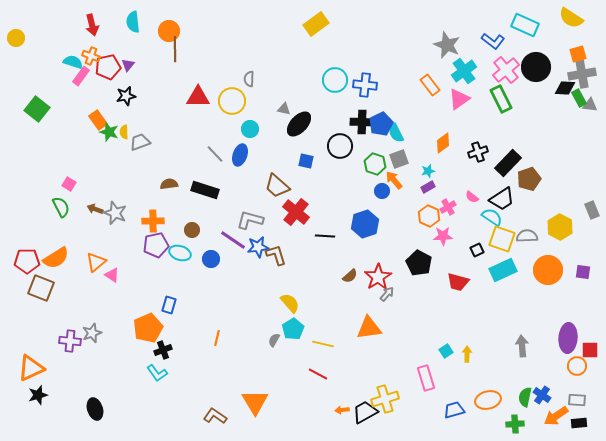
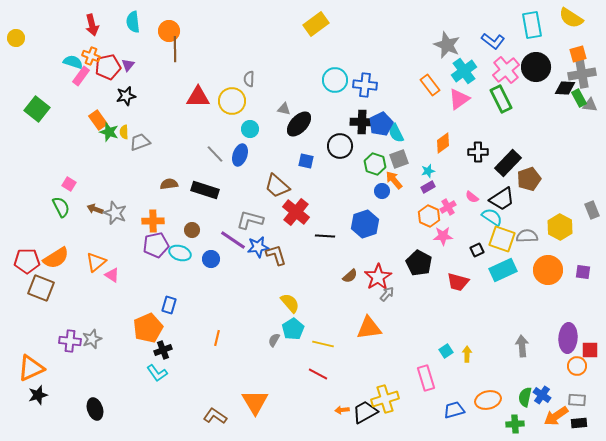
cyan rectangle at (525, 25): moved 7 px right; rotated 56 degrees clockwise
black cross at (478, 152): rotated 18 degrees clockwise
gray star at (92, 333): moved 6 px down
